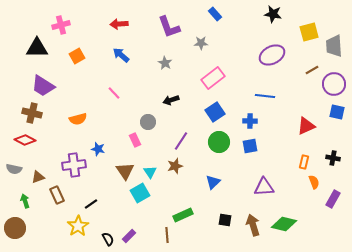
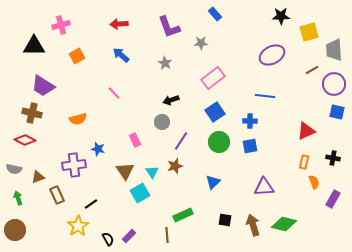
black star at (273, 14): moved 8 px right, 2 px down; rotated 12 degrees counterclockwise
gray trapezoid at (334, 46): moved 4 px down
black triangle at (37, 48): moved 3 px left, 2 px up
gray circle at (148, 122): moved 14 px right
red triangle at (306, 126): moved 5 px down
cyan triangle at (150, 172): moved 2 px right
green arrow at (25, 201): moved 7 px left, 3 px up
brown circle at (15, 228): moved 2 px down
